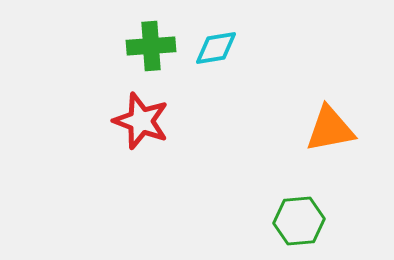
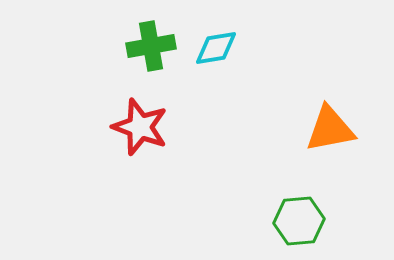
green cross: rotated 6 degrees counterclockwise
red star: moved 1 px left, 6 px down
